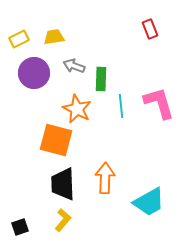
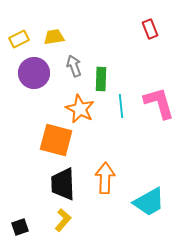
gray arrow: rotated 50 degrees clockwise
orange star: moved 3 px right
